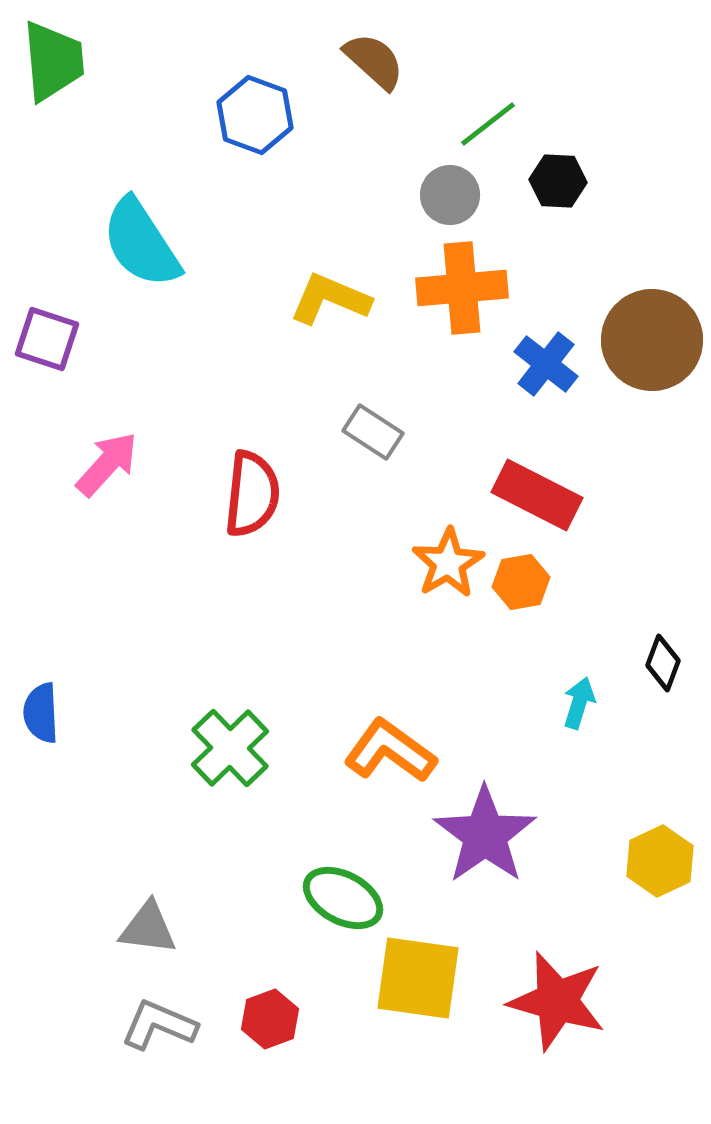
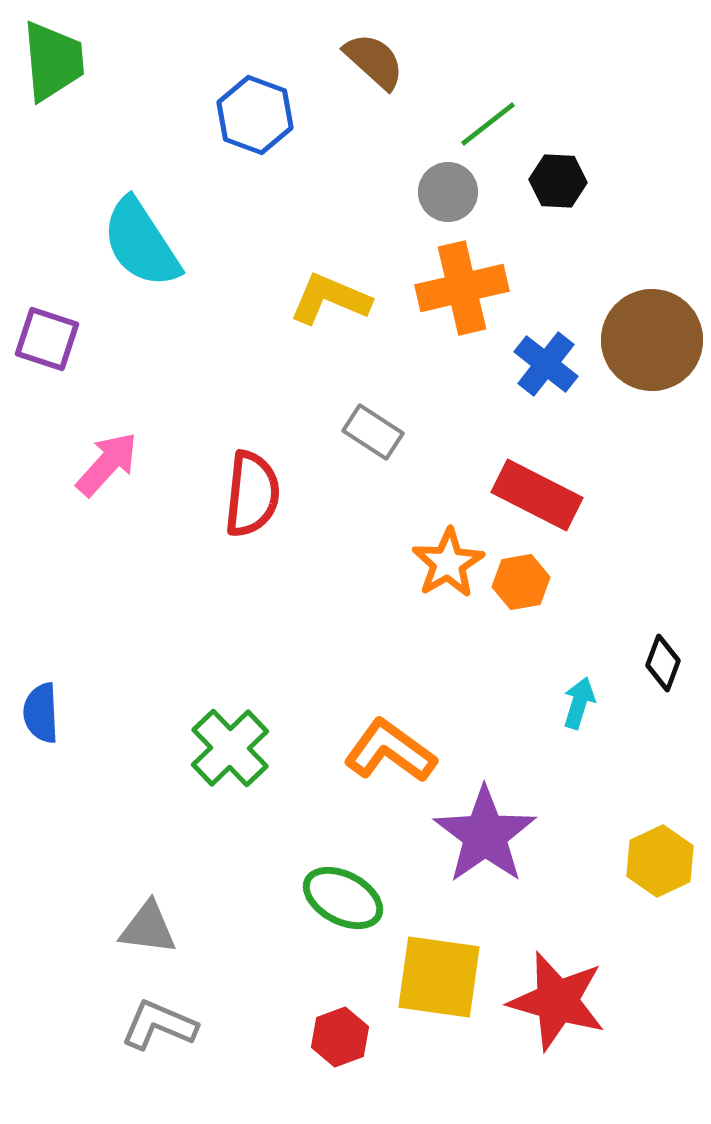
gray circle: moved 2 px left, 3 px up
orange cross: rotated 8 degrees counterclockwise
yellow square: moved 21 px right, 1 px up
red hexagon: moved 70 px right, 18 px down
